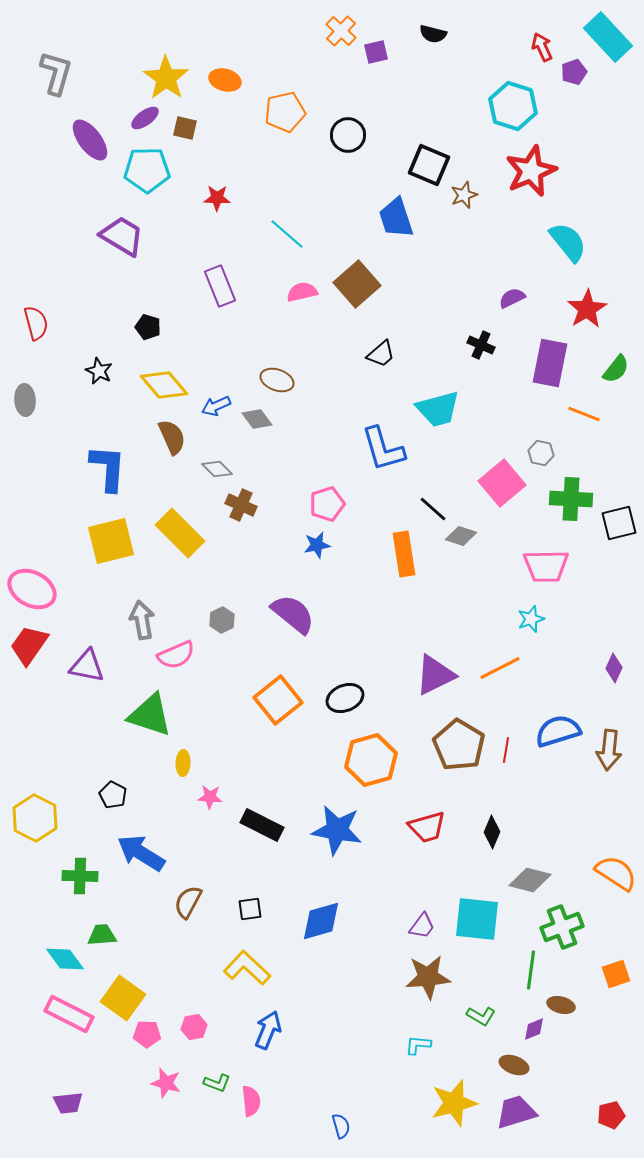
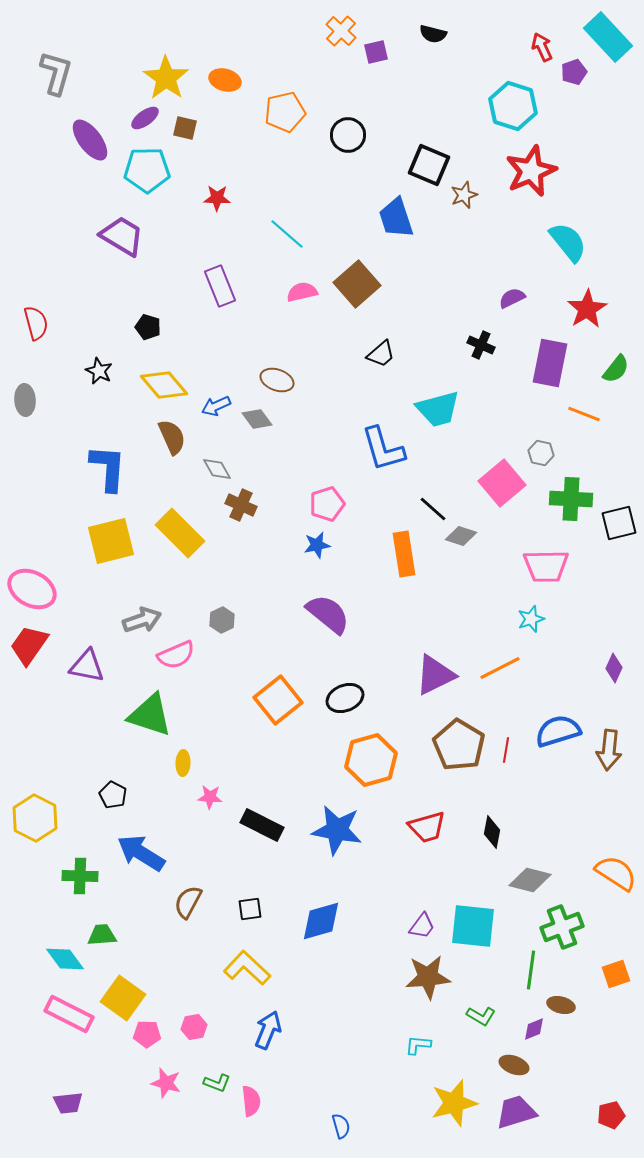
gray diamond at (217, 469): rotated 16 degrees clockwise
purple semicircle at (293, 614): moved 35 px right
gray arrow at (142, 620): rotated 81 degrees clockwise
black diamond at (492, 832): rotated 12 degrees counterclockwise
cyan square at (477, 919): moved 4 px left, 7 px down
